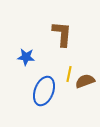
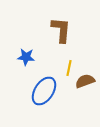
brown L-shape: moved 1 px left, 4 px up
yellow line: moved 6 px up
blue ellipse: rotated 12 degrees clockwise
